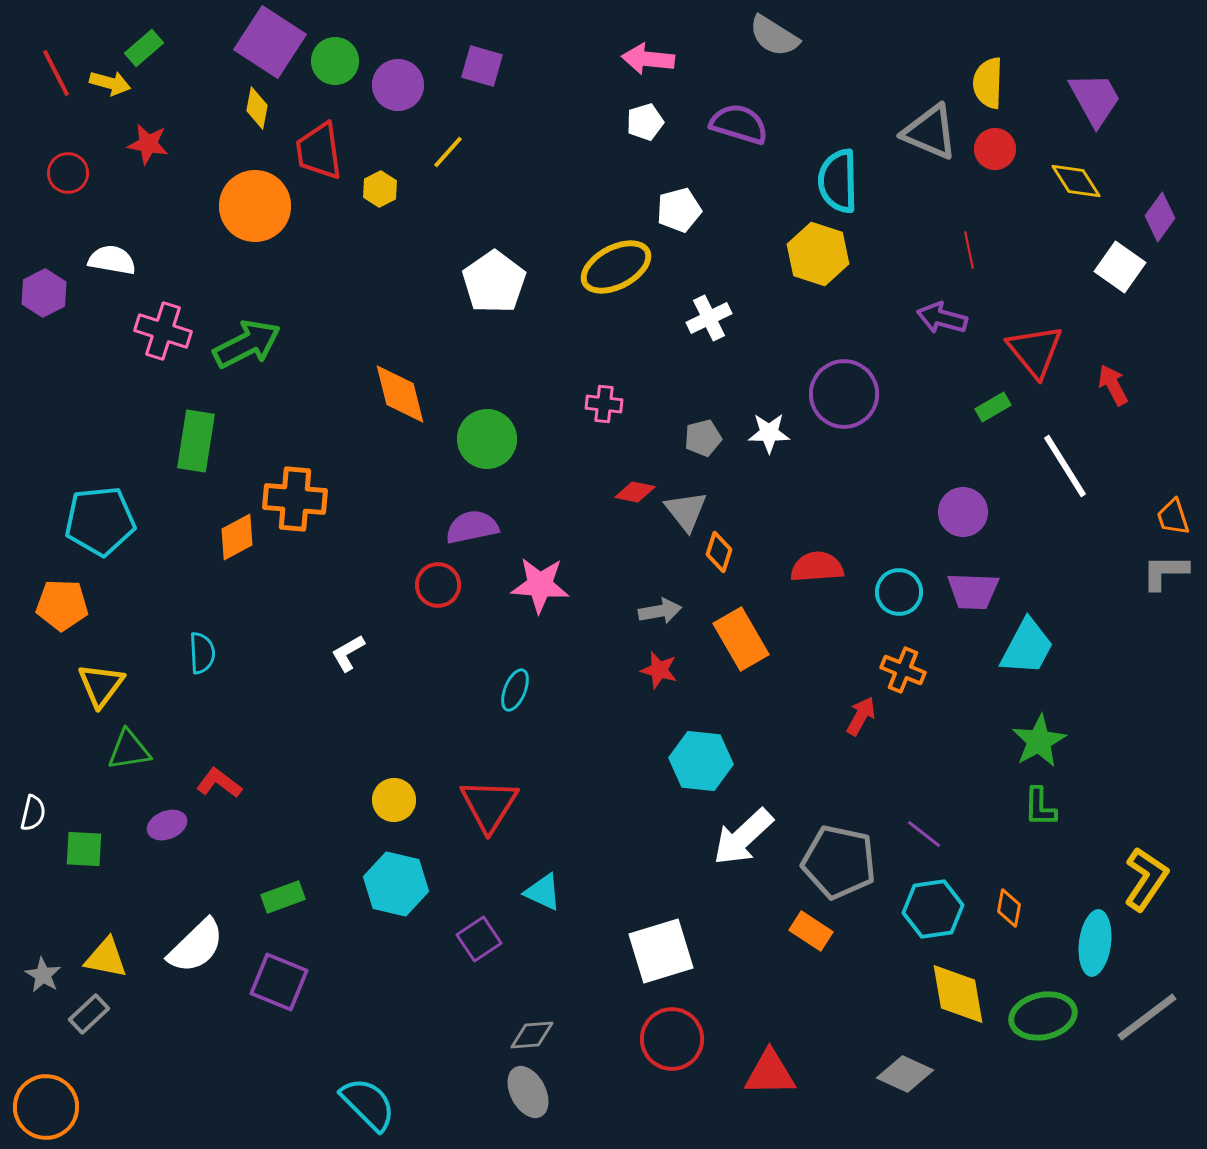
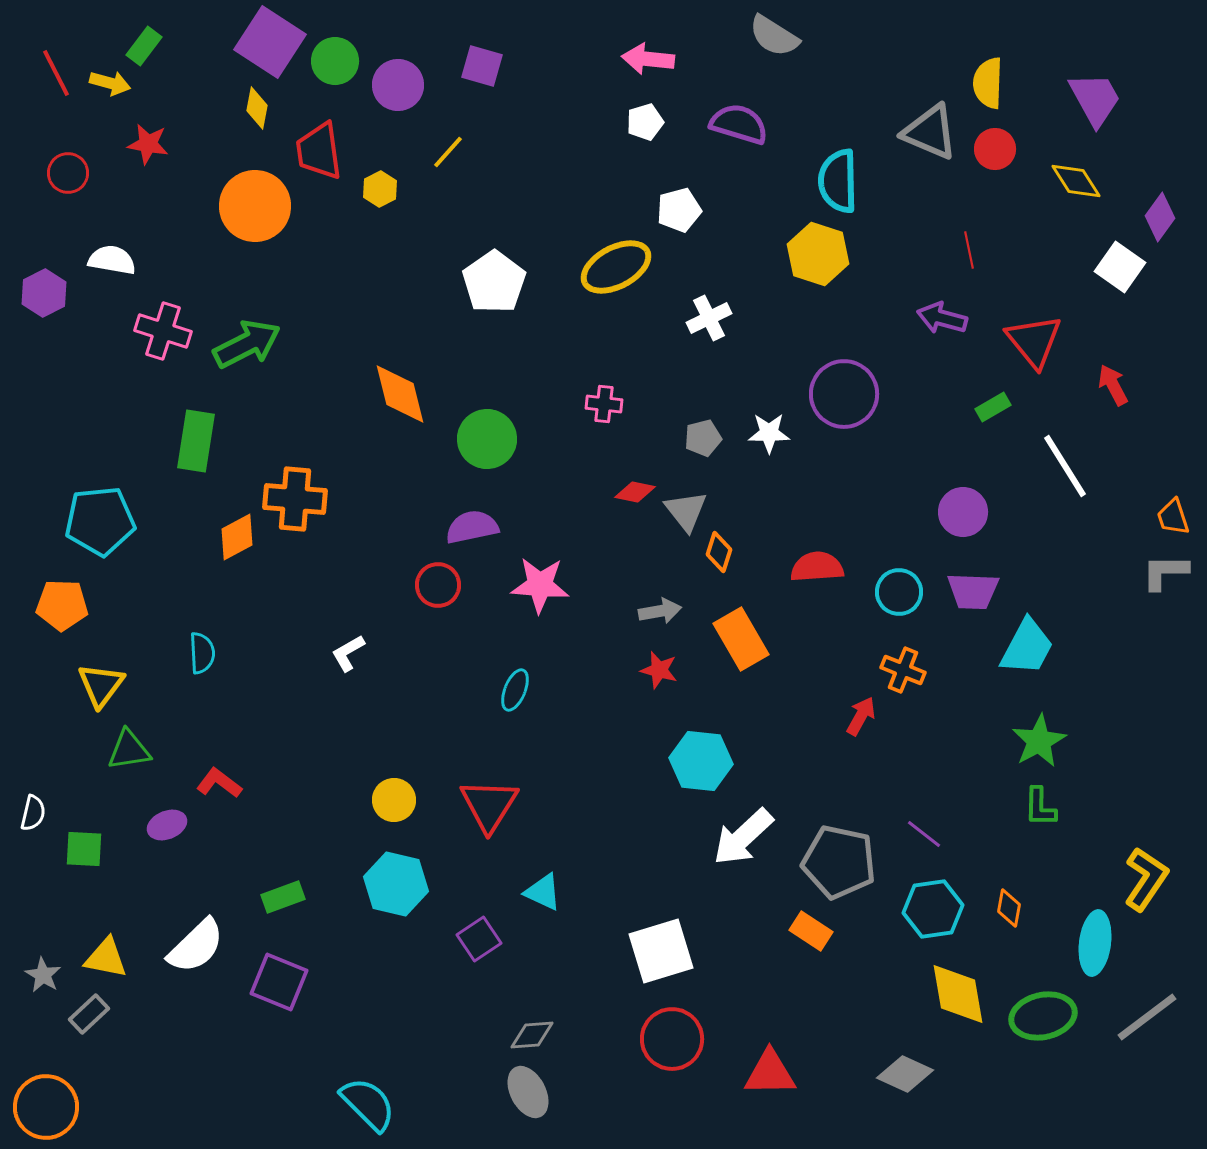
green rectangle at (144, 48): moved 2 px up; rotated 12 degrees counterclockwise
red triangle at (1035, 351): moved 1 px left, 10 px up
